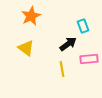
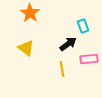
orange star: moved 1 px left, 3 px up; rotated 12 degrees counterclockwise
